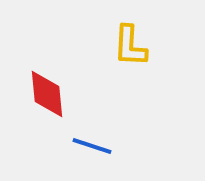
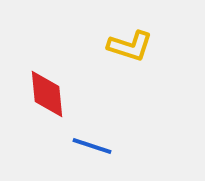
yellow L-shape: rotated 75 degrees counterclockwise
